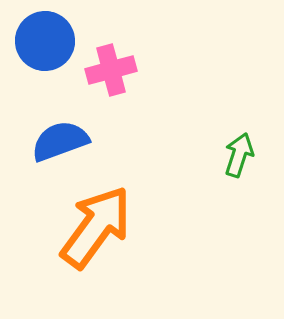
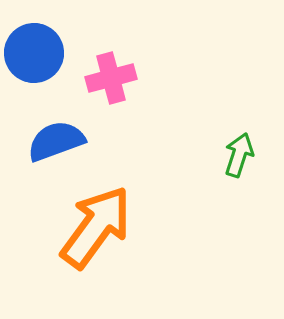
blue circle: moved 11 px left, 12 px down
pink cross: moved 8 px down
blue semicircle: moved 4 px left
